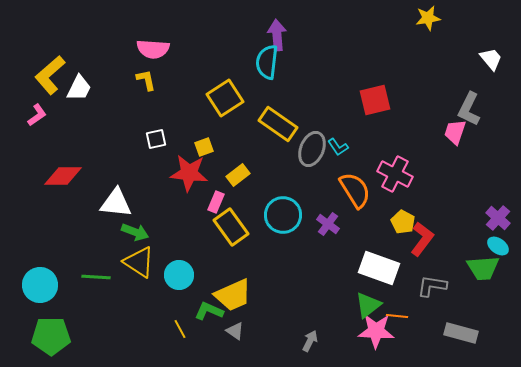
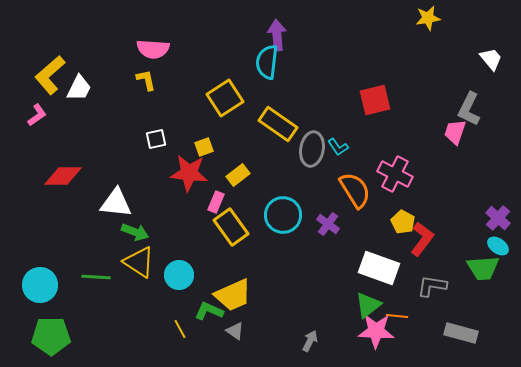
gray ellipse at (312, 149): rotated 12 degrees counterclockwise
